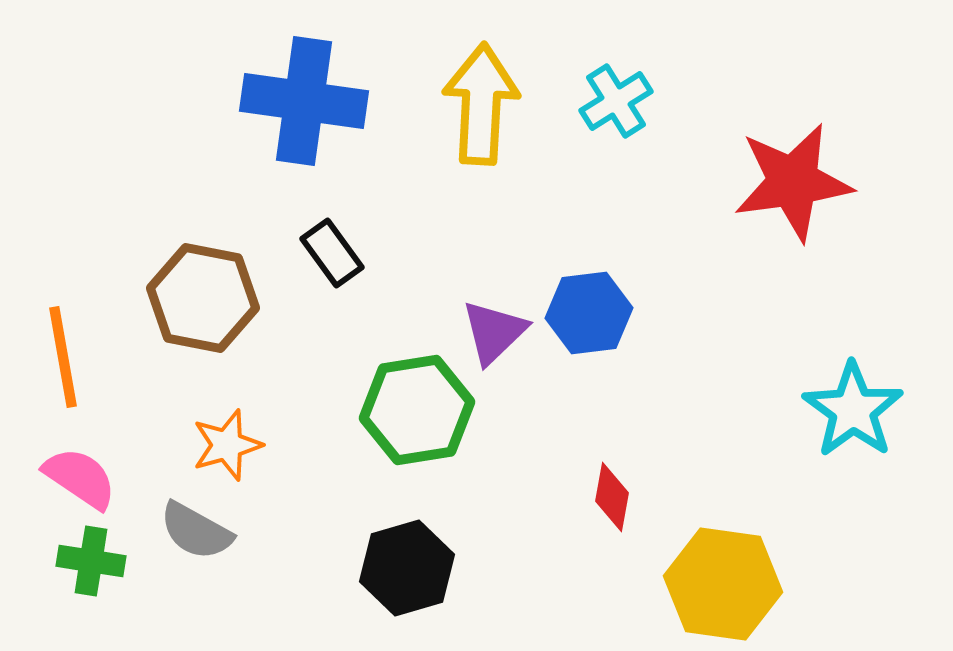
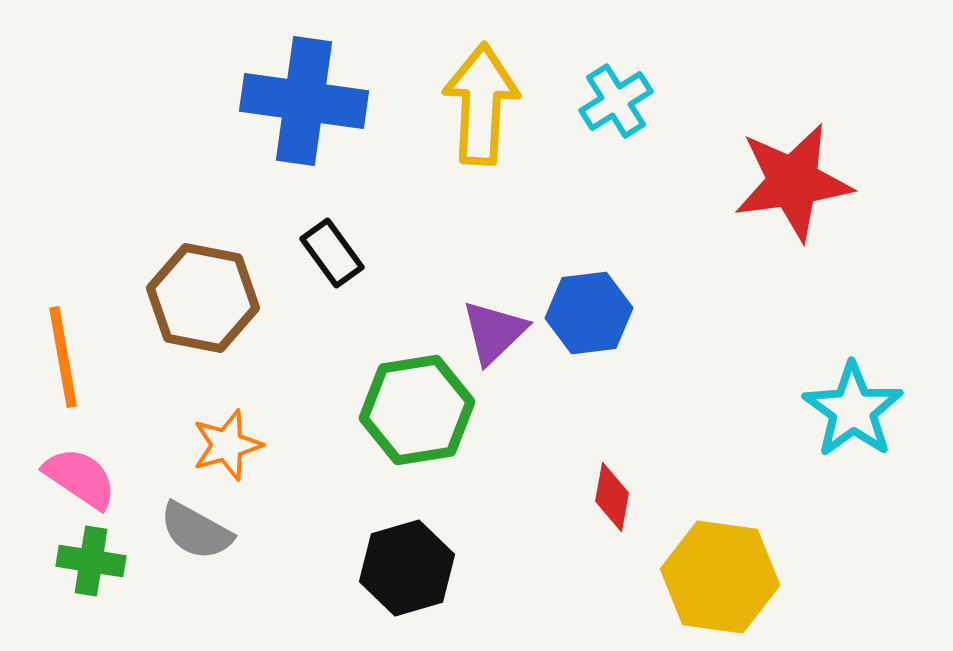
yellow hexagon: moved 3 px left, 7 px up
